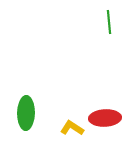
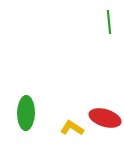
red ellipse: rotated 20 degrees clockwise
